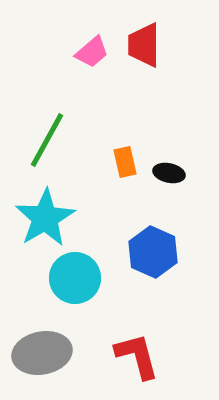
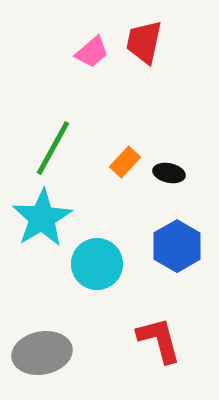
red trapezoid: moved 3 px up; rotated 12 degrees clockwise
green line: moved 6 px right, 8 px down
orange rectangle: rotated 56 degrees clockwise
cyan star: moved 3 px left
blue hexagon: moved 24 px right, 6 px up; rotated 6 degrees clockwise
cyan circle: moved 22 px right, 14 px up
red L-shape: moved 22 px right, 16 px up
